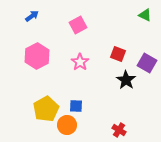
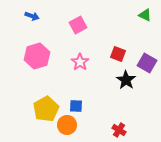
blue arrow: rotated 56 degrees clockwise
pink hexagon: rotated 10 degrees clockwise
